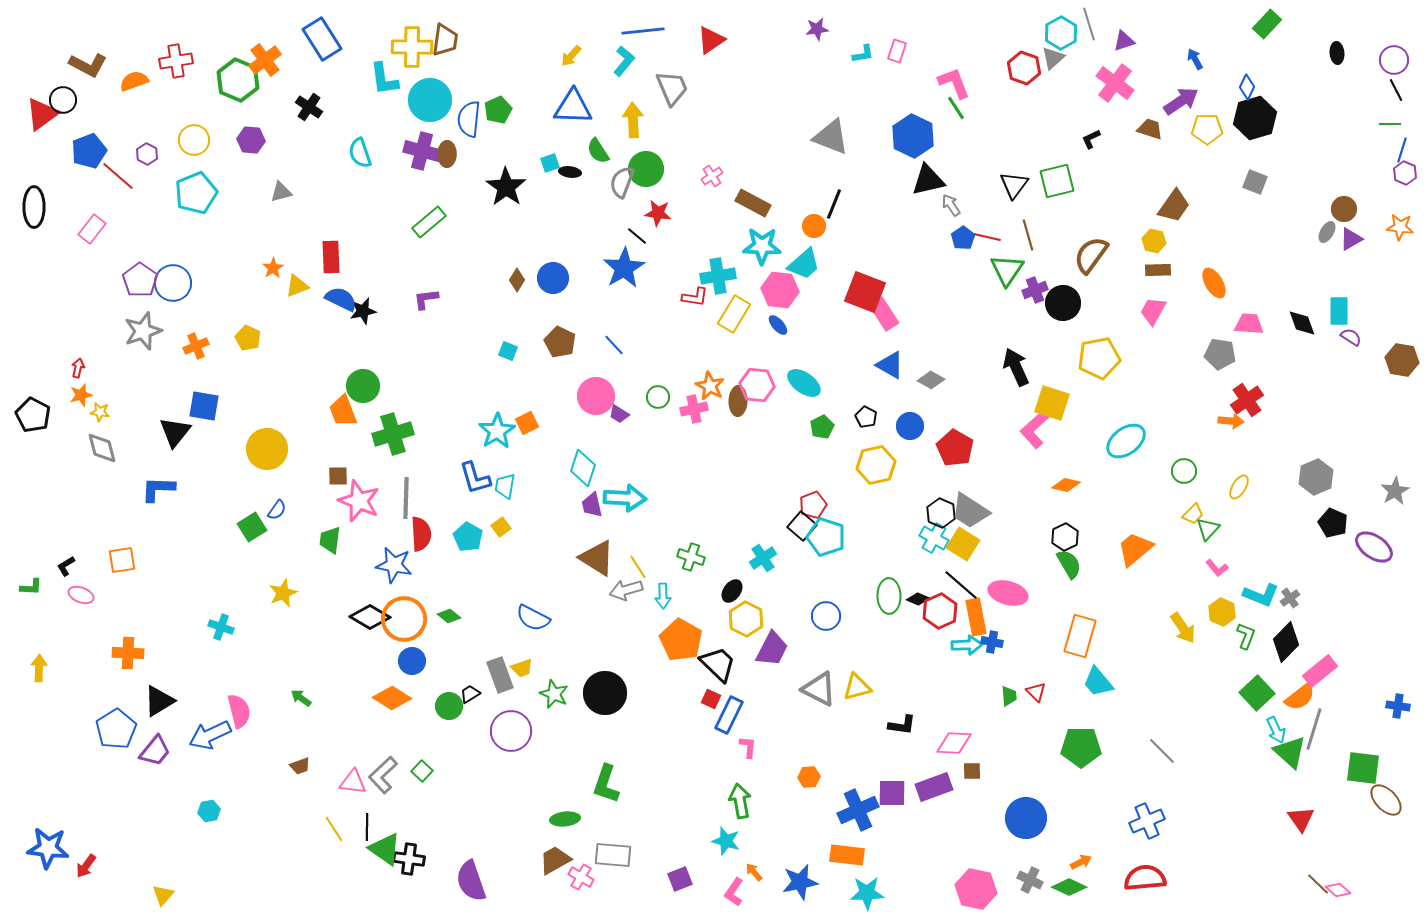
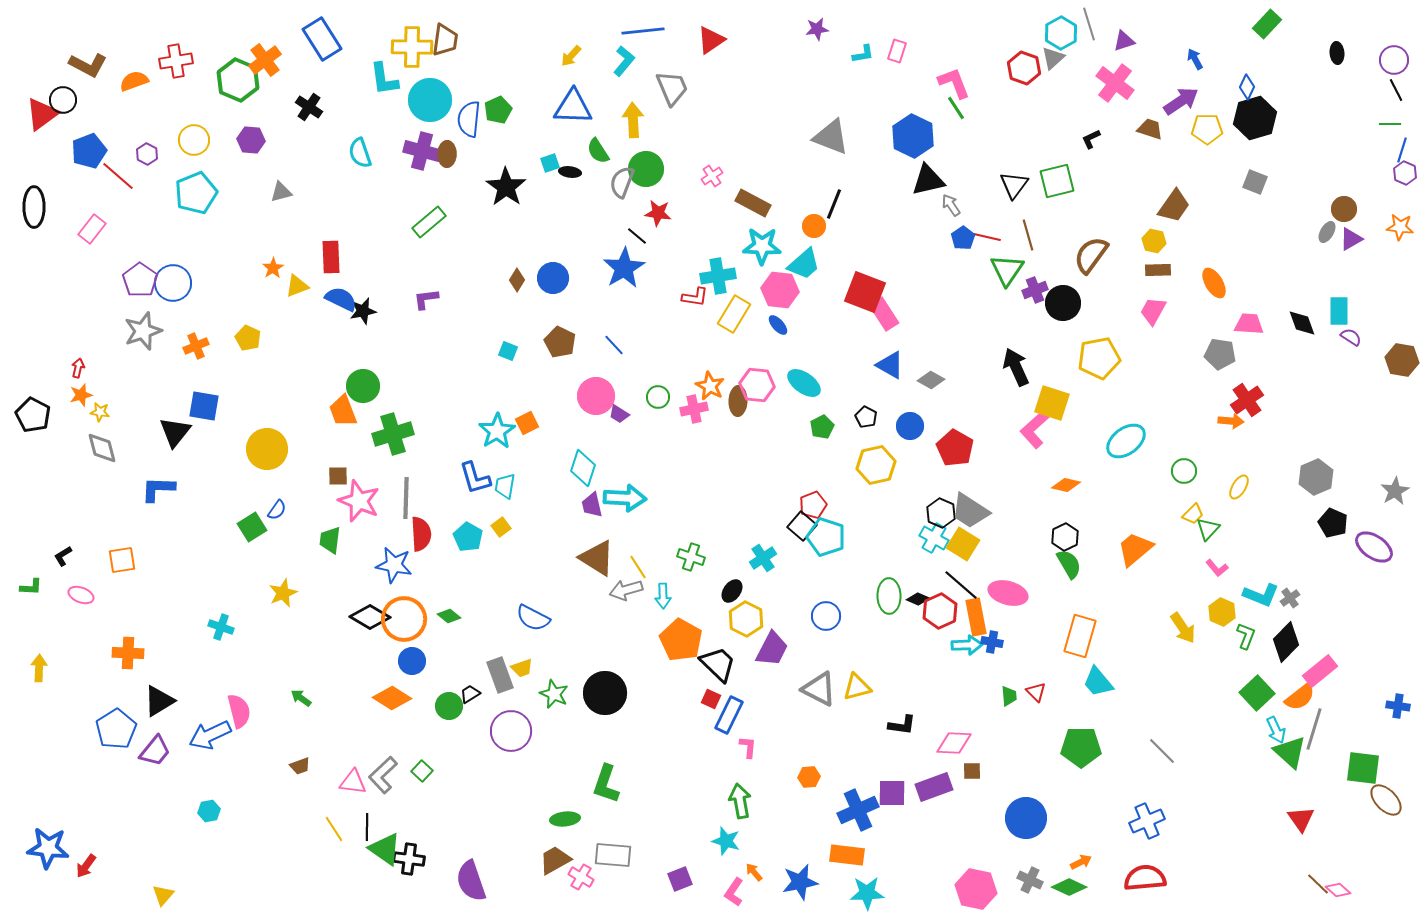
black L-shape at (66, 566): moved 3 px left, 10 px up
